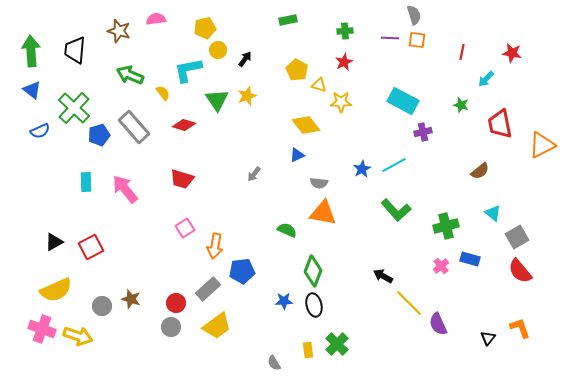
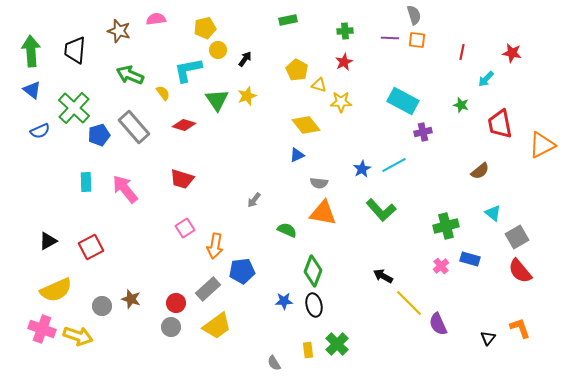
gray arrow at (254, 174): moved 26 px down
green L-shape at (396, 210): moved 15 px left
black triangle at (54, 242): moved 6 px left, 1 px up
